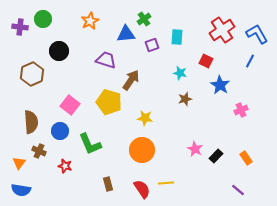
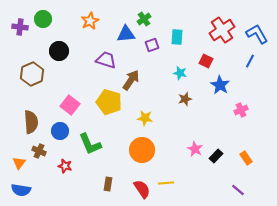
brown rectangle: rotated 24 degrees clockwise
